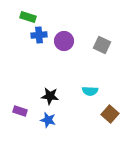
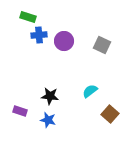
cyan semicircle: rotated 140 degrees clockwise
